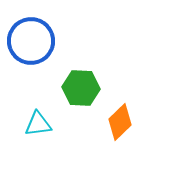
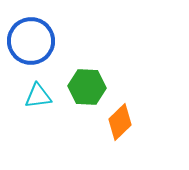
green hexagon: moved 6 px right, 1 px up
cyan triangle: moved 28 px up
